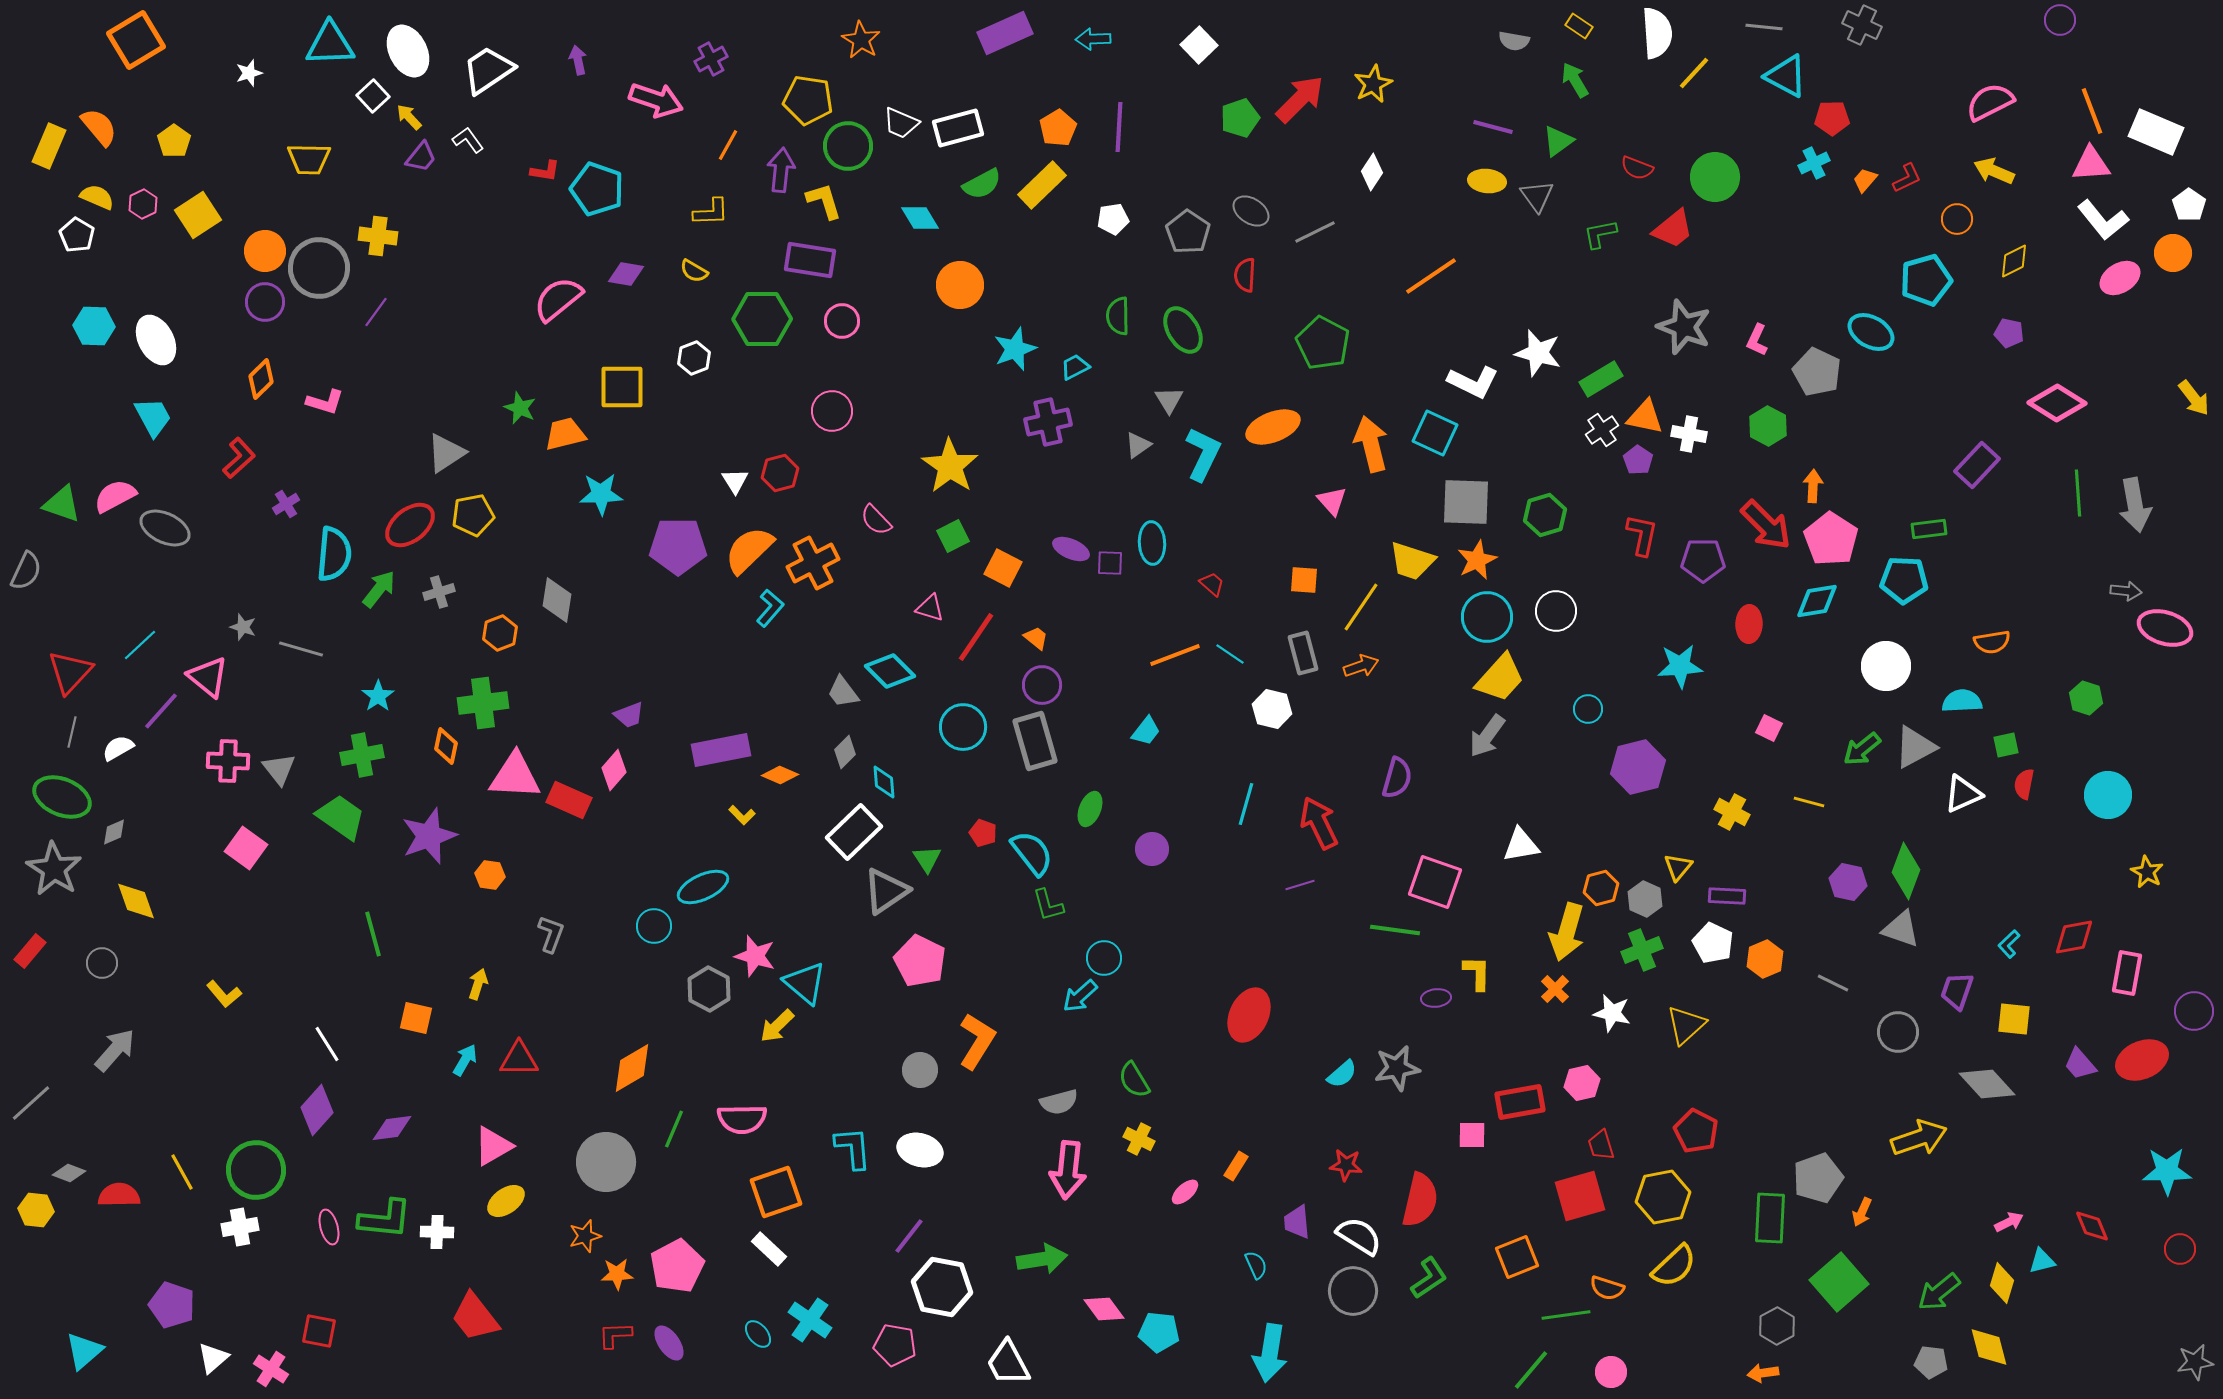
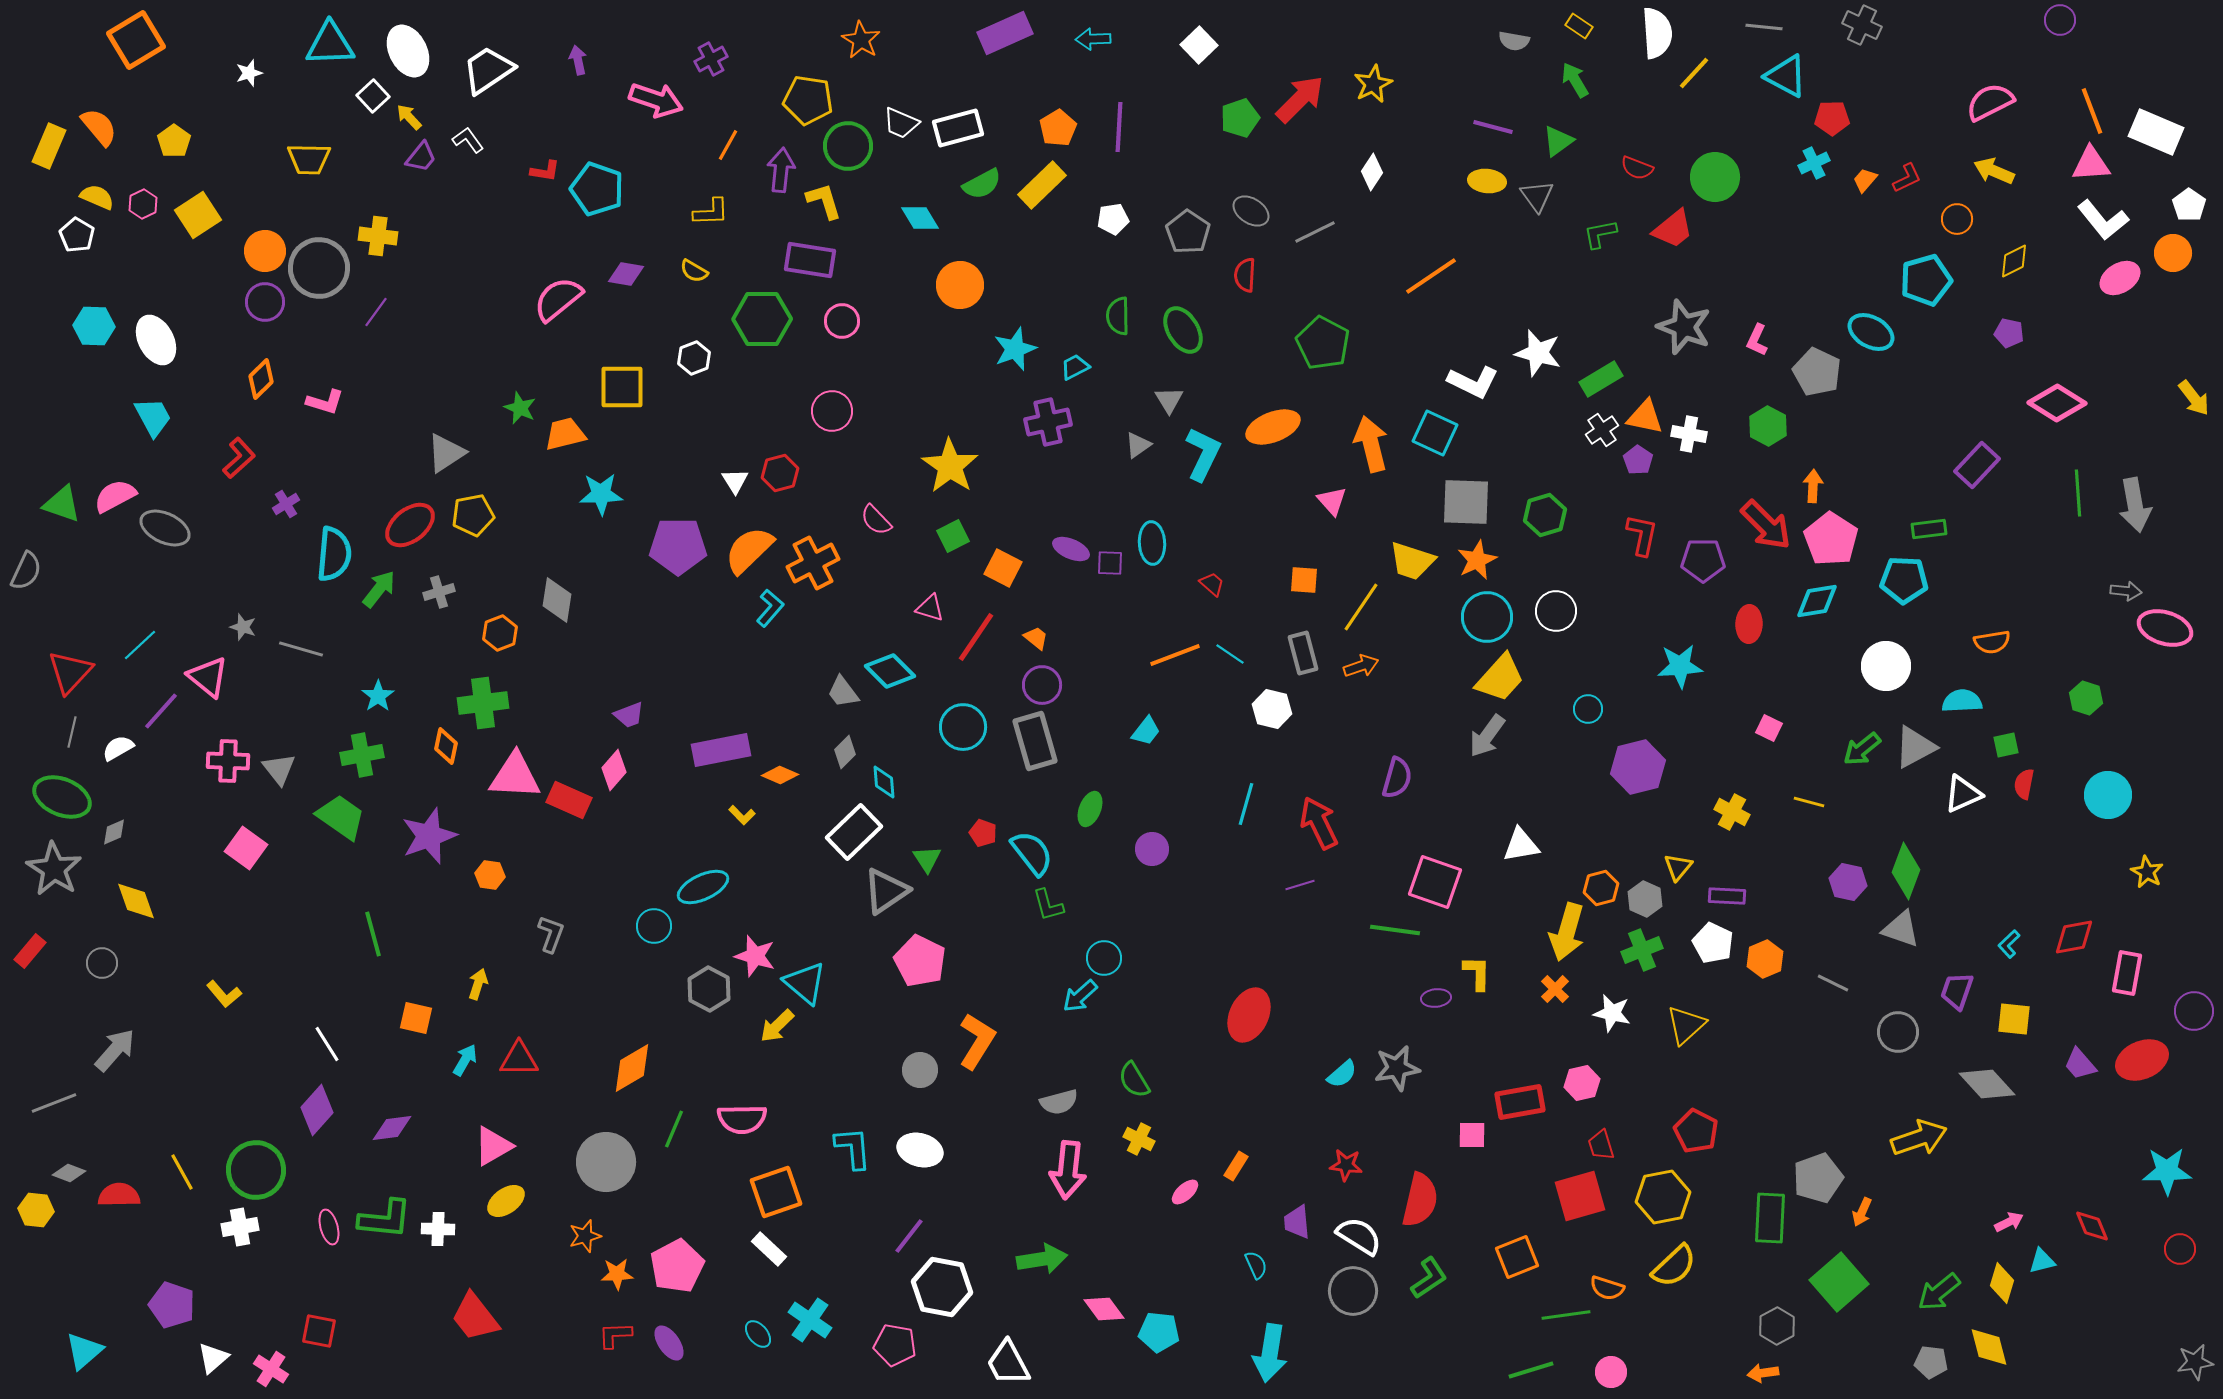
gray line at (31, 1103): moved 23 px right; rotated 21 degrees clockwise
white cross at (437, 1232): moved 1 px right, 3 px up
green line at (1531, 1370): rotated 33 degrees clockwise
